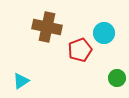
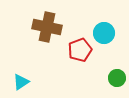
cyan triangle: moved 1 px down
